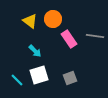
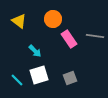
yellow triangle: moved 11 px left
